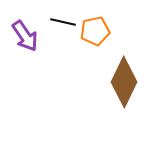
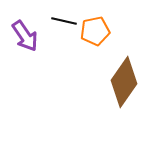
black line: moved 1 px right, 1 px up
brown diamond: rotated 9 degrees clockwise
